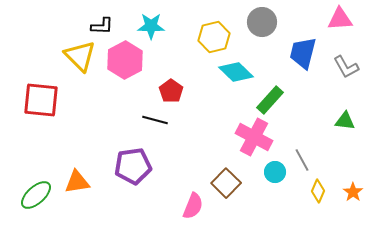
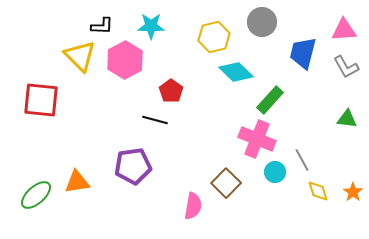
pink triangle: moved 4 px right, 11 px down
green triangle: moved 2 px right, 2 px up
pink cross: moved 3 px right, 2 px down; rotated 6 degrees counterclockwise
yellow diamond: rotated 40 degrees counterclockwise
pink semicircle: rotated 12 degrees counterclockwise
